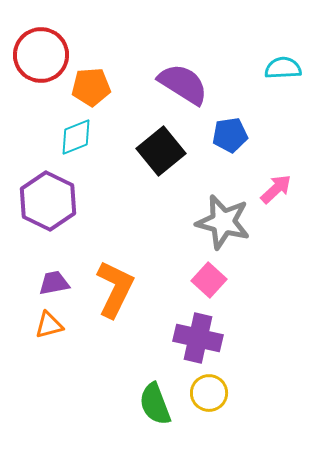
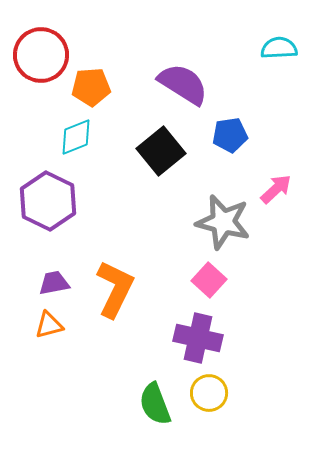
cyan semicircle: moved 4 px left, 20 px up
